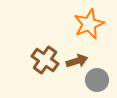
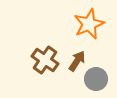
brown arrow: rotated 40 degrees counterclockwise
gray circle: moved 1 px left, 1 px up
